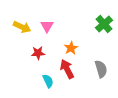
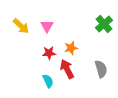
yellow arrow: moved 1 px left, 1 px up; rotated 18 degrees clockwise
orange star: rotated 16 degrees clockwise
red star: moved 11 px right
